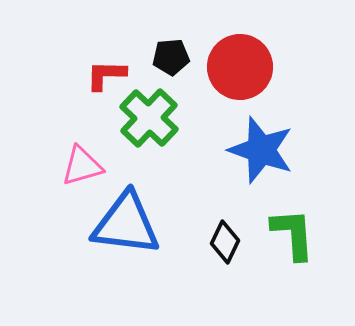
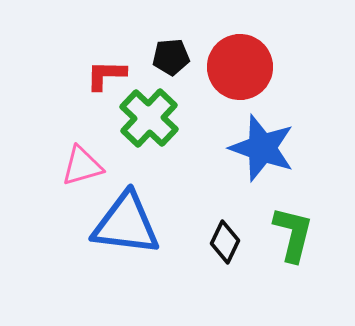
blue star: moved 1 px right, 2 px up
green L-shape: rotated 18 degrees clockwise
